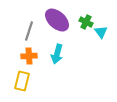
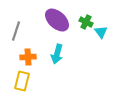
gray line: moved 13 px left
orange cross: moved 1 px left, 1 px down
